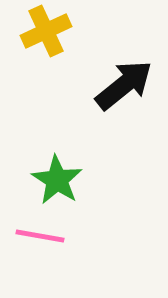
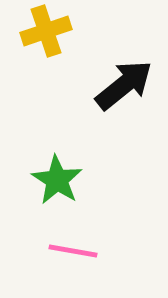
yellow cross: rotated 6 degrees clockwise
pink line: moved 33 px right, 15 px down
